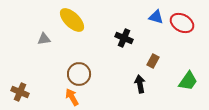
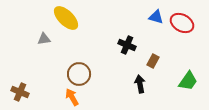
yellow ellipse: moved 6 px left, 2 px up
black cross: moved 3 px right, 7 px down
